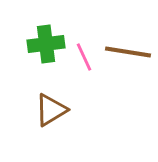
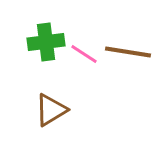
green cross: moved 2 px up
pink line: moved 3 px up; rotated 32 degrees counterclockwise
